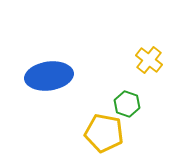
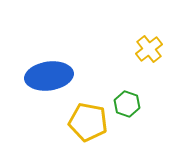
yellow cross: moved 11 px up; rotated 12 degrees clockwise
yellow pentagon: moved 16 px left, 11 px up
